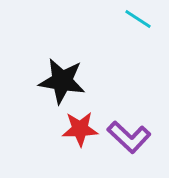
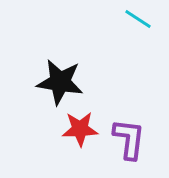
black star: moved 2 px left, 1 px down
purple L-shape: moved 2 px down; rotated 126 degrees counterclockwise
